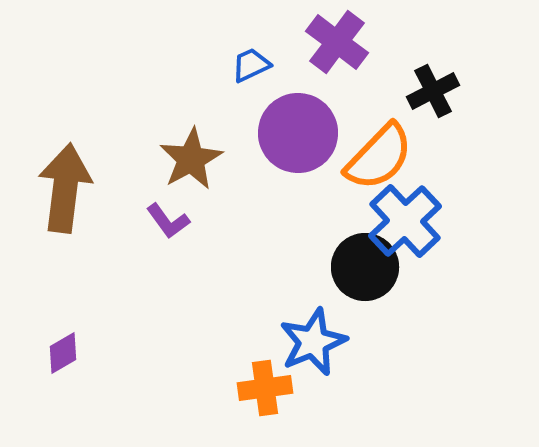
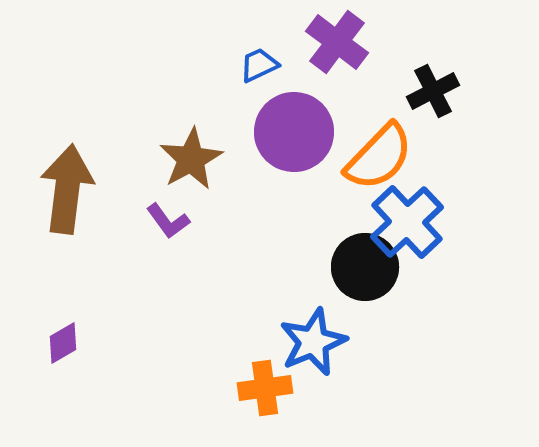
blue trapezoid: moved 8 px right
purple circle: moved 4 px left, 1 px up
brown arrow: moved 2 px right, 1 px down
blue cross: moved 2 px right, 1 px down
purple diamond: moved 10 px up
